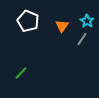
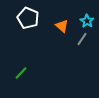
white pentagon: moved 3 px up
orange triangle: rotated 24 degrees counterclockwise
